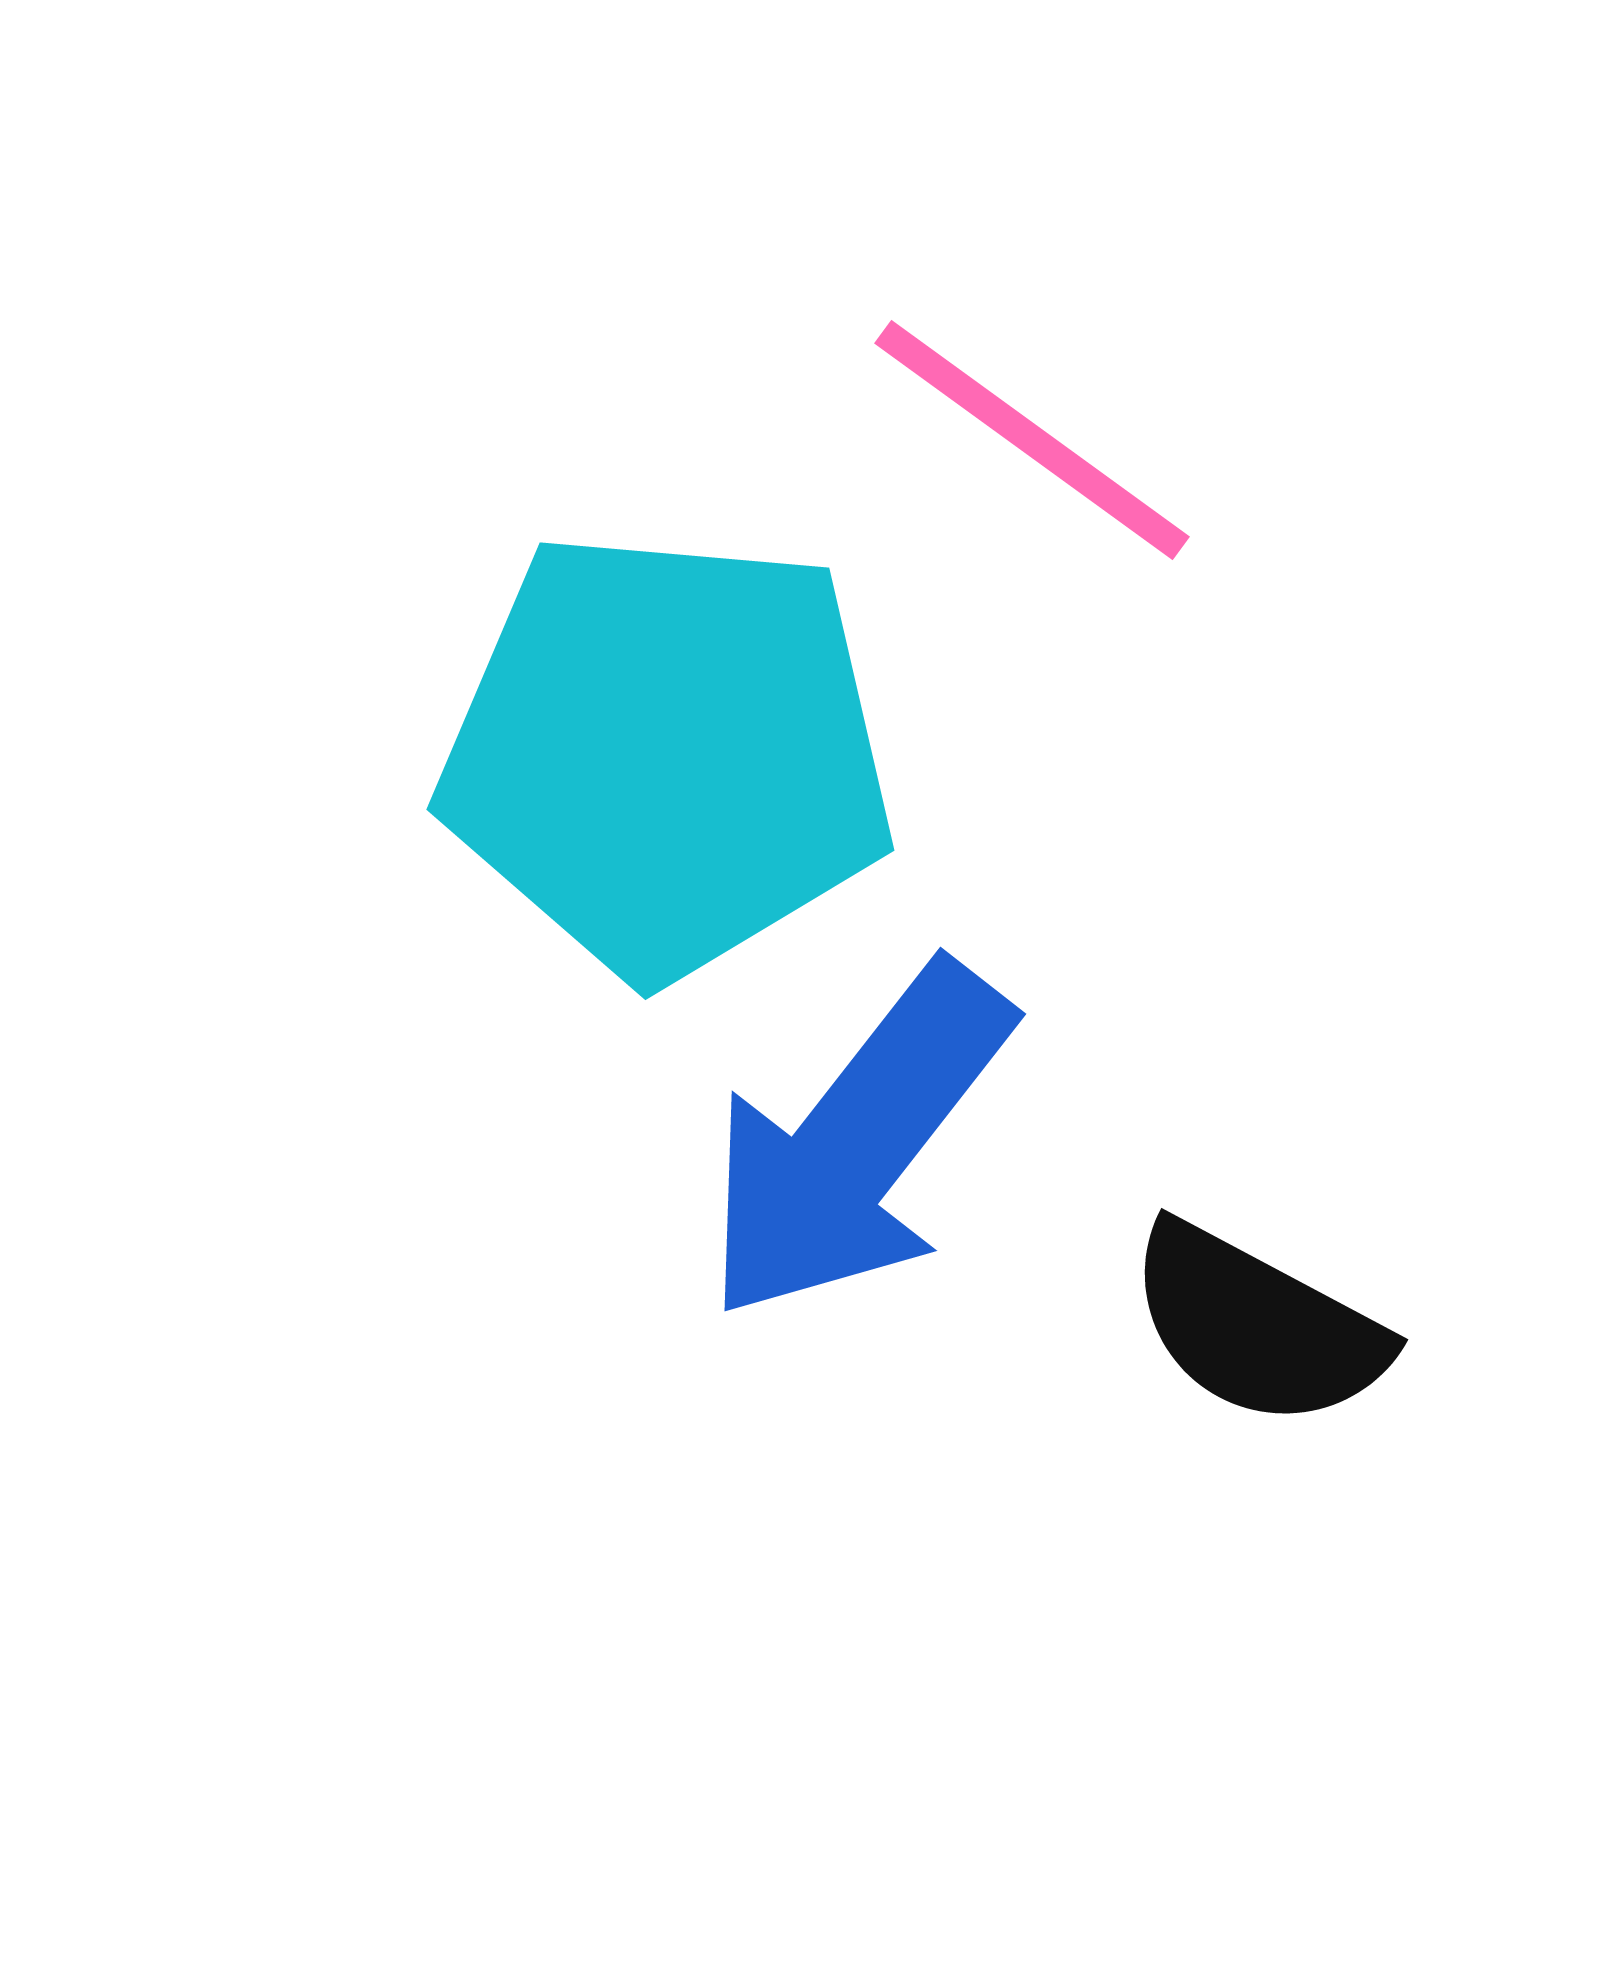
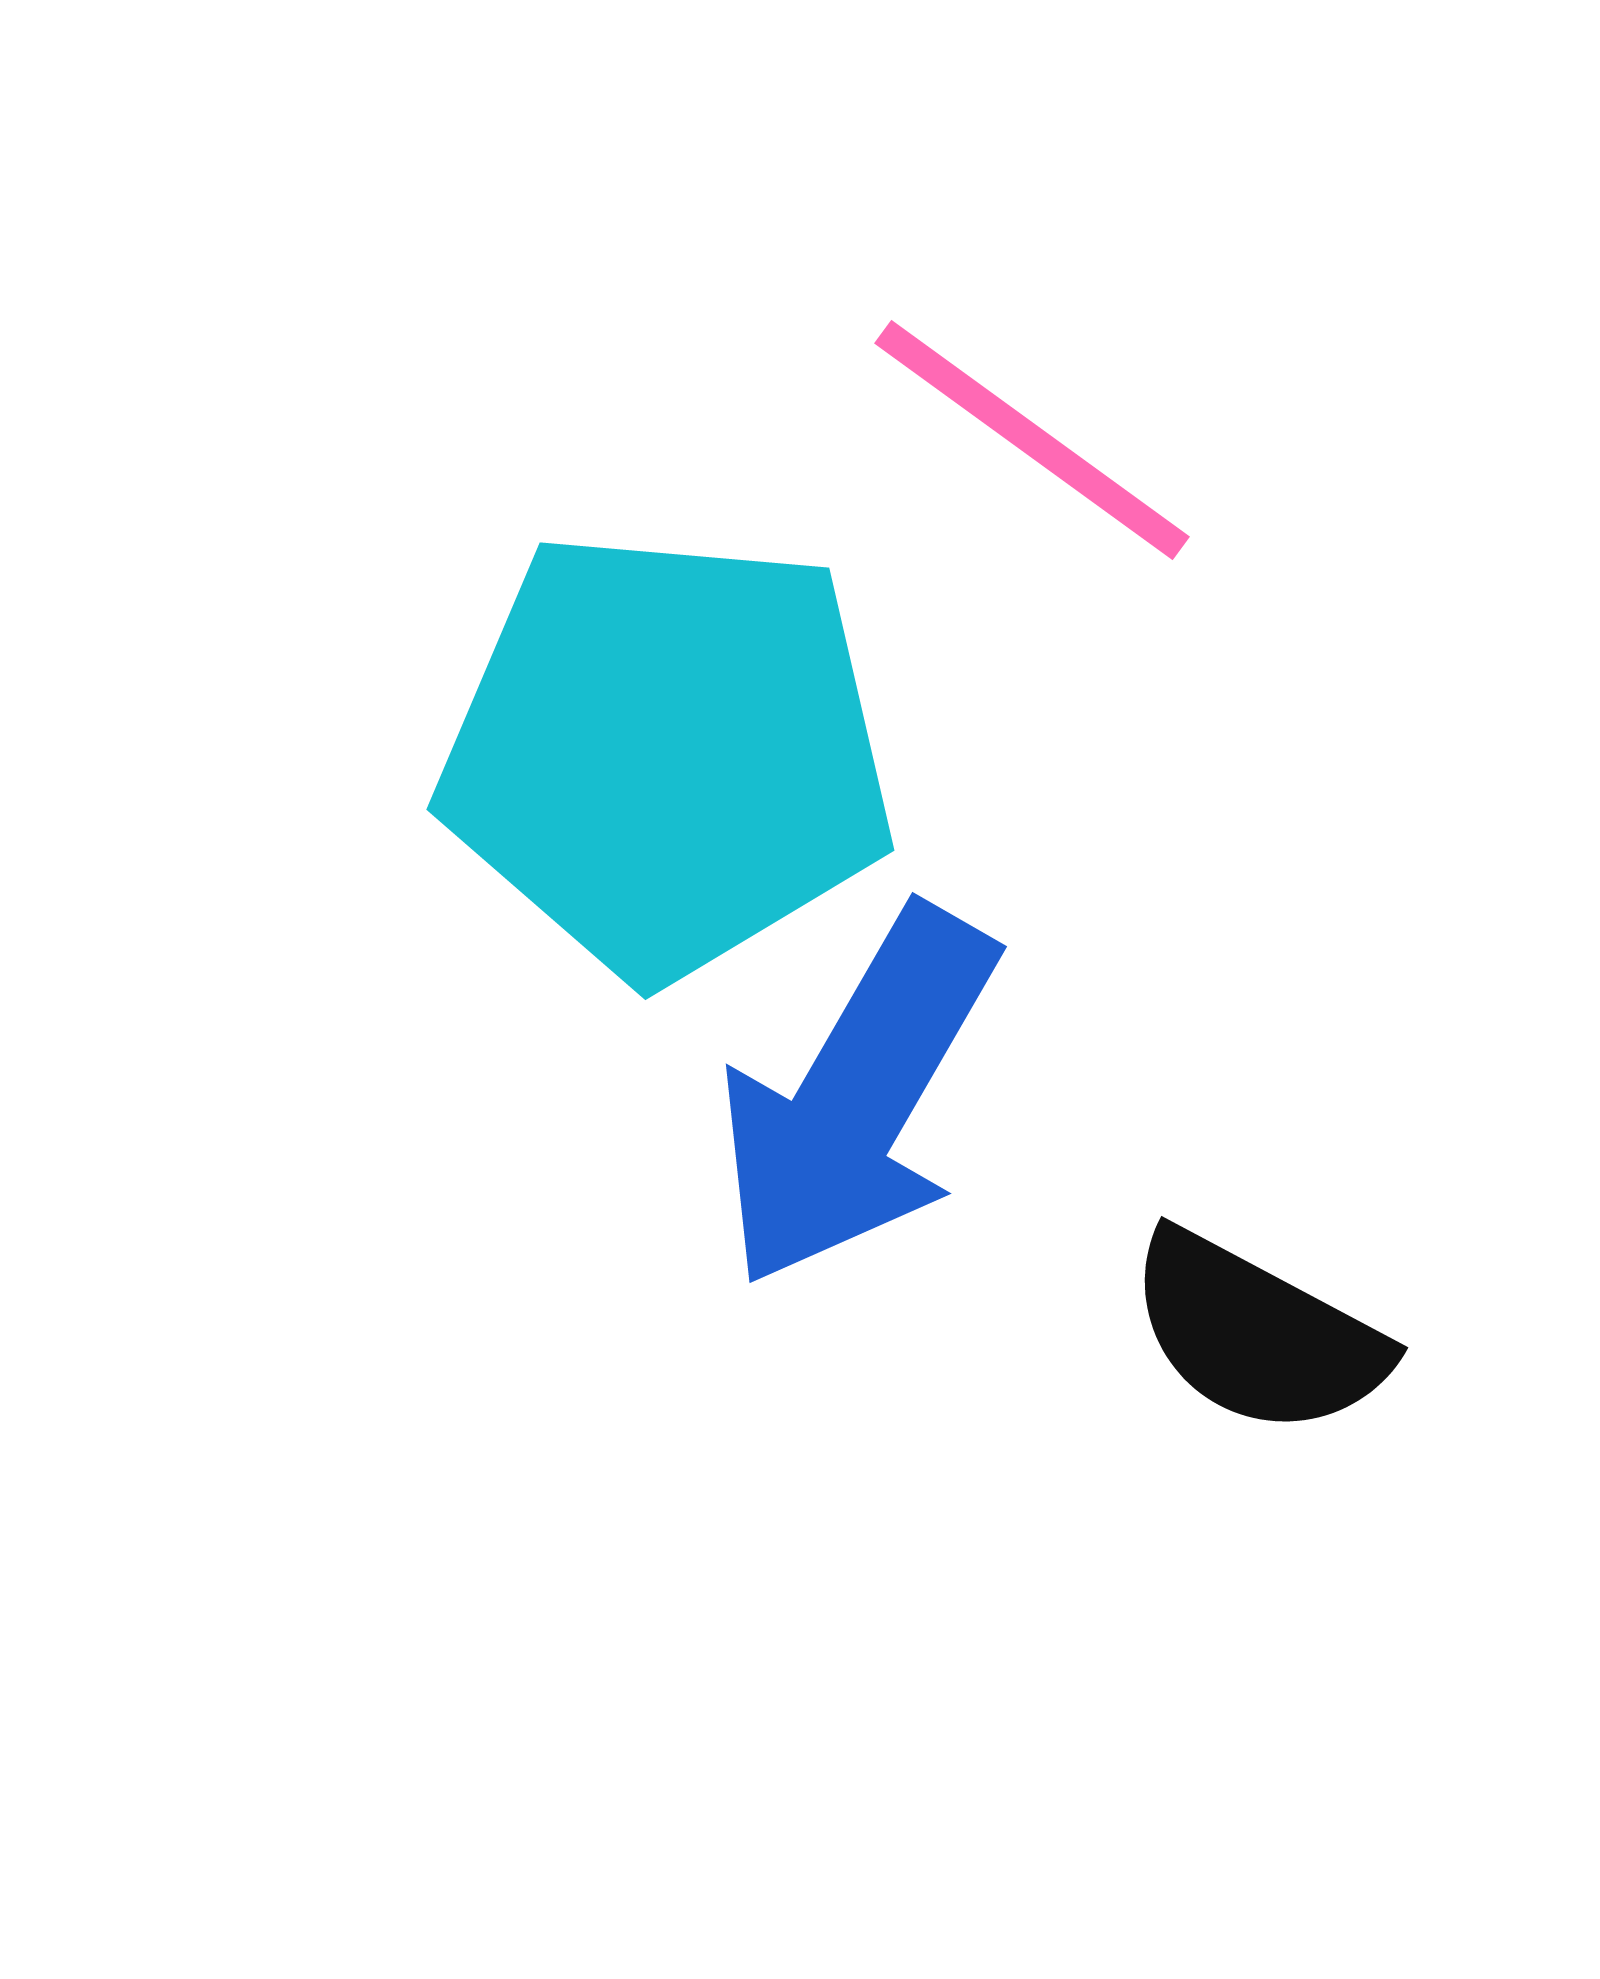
blue arrow: moved 45 px up; rotated 8 degrees counterclockwise
black semicircle: moved 8 px down
